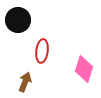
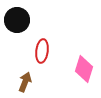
black circle: moved 1 px left
